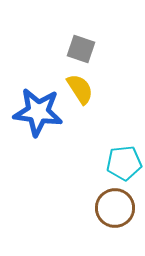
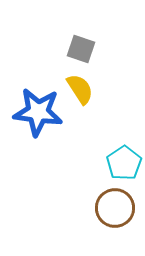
cyan pentagon: rotated 28 degrees counterclockwise
